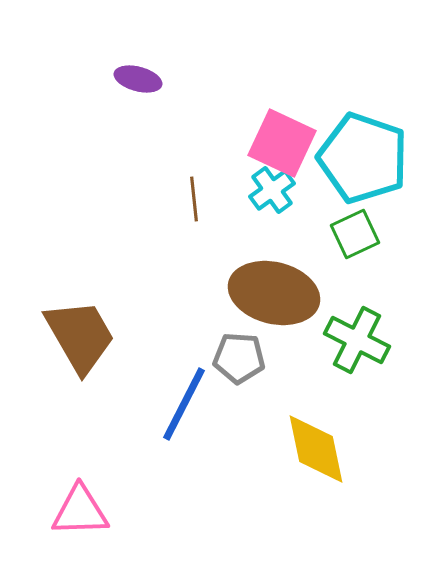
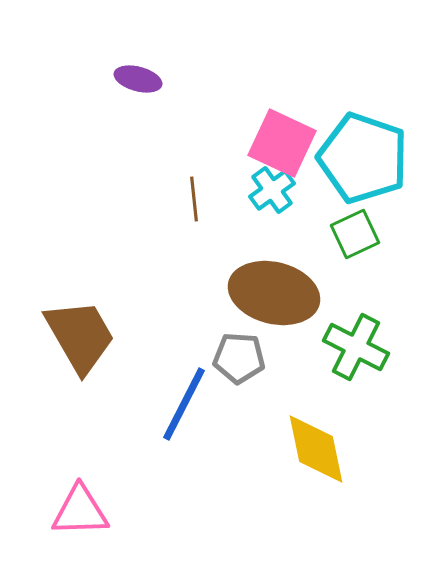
green cross: moved 1 px left, 7 px down
